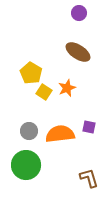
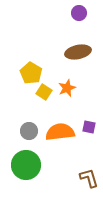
brown ellipse: rotated 45 degrees counterclockwise
orange semicircle: moved 2 px up
